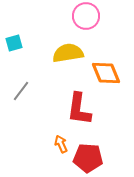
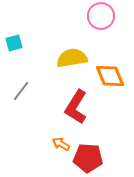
pink circle: moved 15 px right
yellow semicircle: moved 4 px right, 5 px down
orange diamond: moved 4 px right, 3 px down
red L-shape: moved 3 px left, 2 px up; rotated 24 degrees clockwise
orange arrow: rotated 36 degrees counterclockwise
